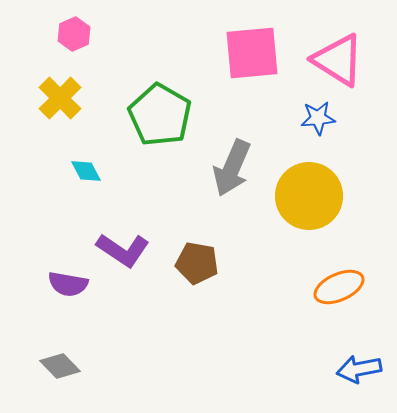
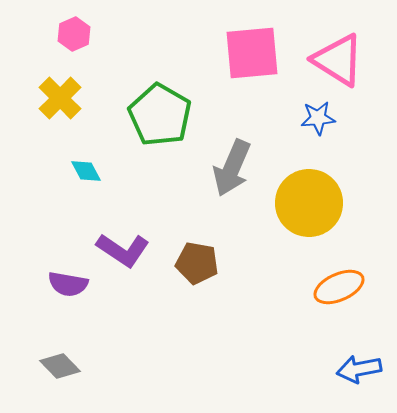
yellow circle: moved 7 px down
